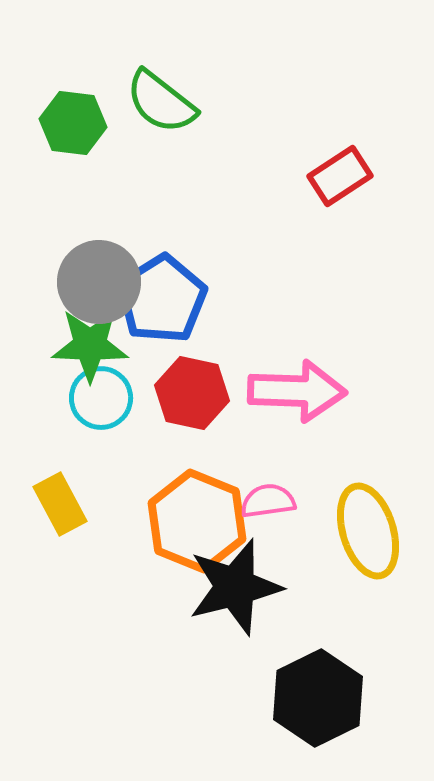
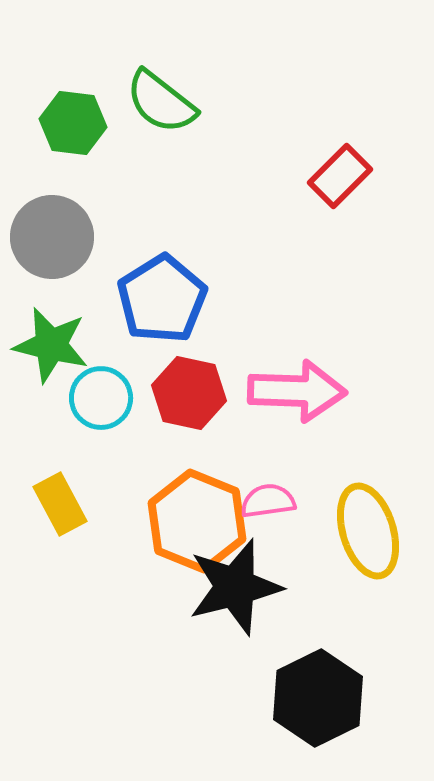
red rectangle: rotated 12 degrees counterclockwise
gray circle: moved 47 px left, 45 px up
green star: moved 39 px left; rotated 12 degrees clockwise
red hexagon: moved 3 px left
